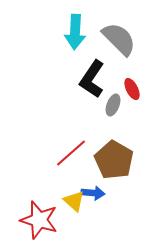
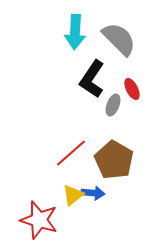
yellow triangle: moved 1 px left, 6 px up; rotated 40 degrees clockwise
